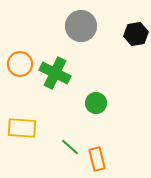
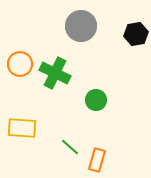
green circle: moved 3 px up
orange rectangle: moved 1 px down; rotated 30 degrees clockwise
